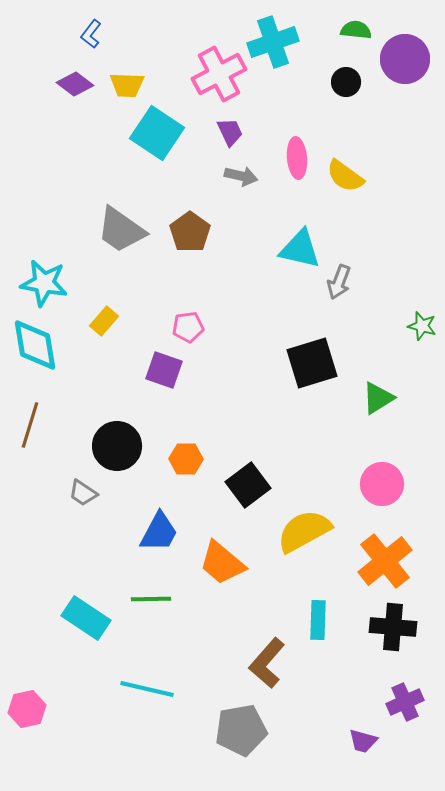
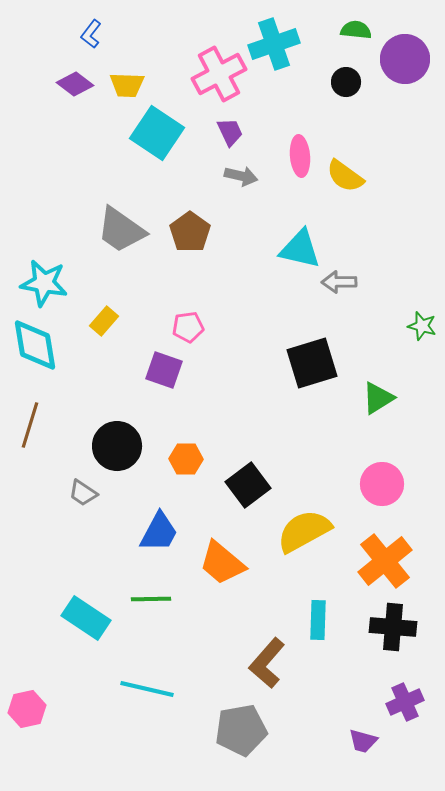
cyan cross at (273, 42): moved 1 px right, 2 px down
pink ellipse at (297, 158): moved 3 px right, 2 px up
gray arrow at (339, 282): rotated 68 degrees clockwise
